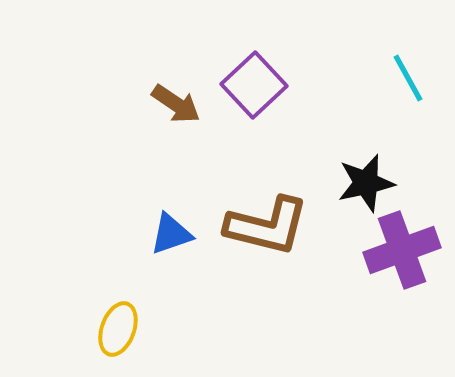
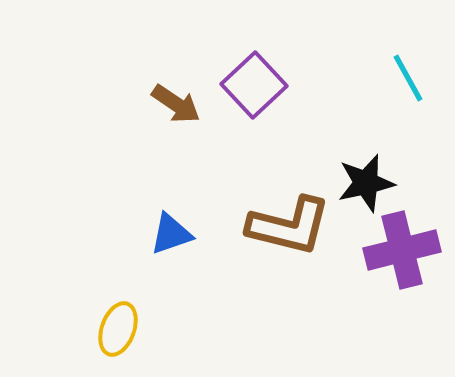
brown L-shape: moved 22 px right
purple cross: rotated 6 degrees clockwise
